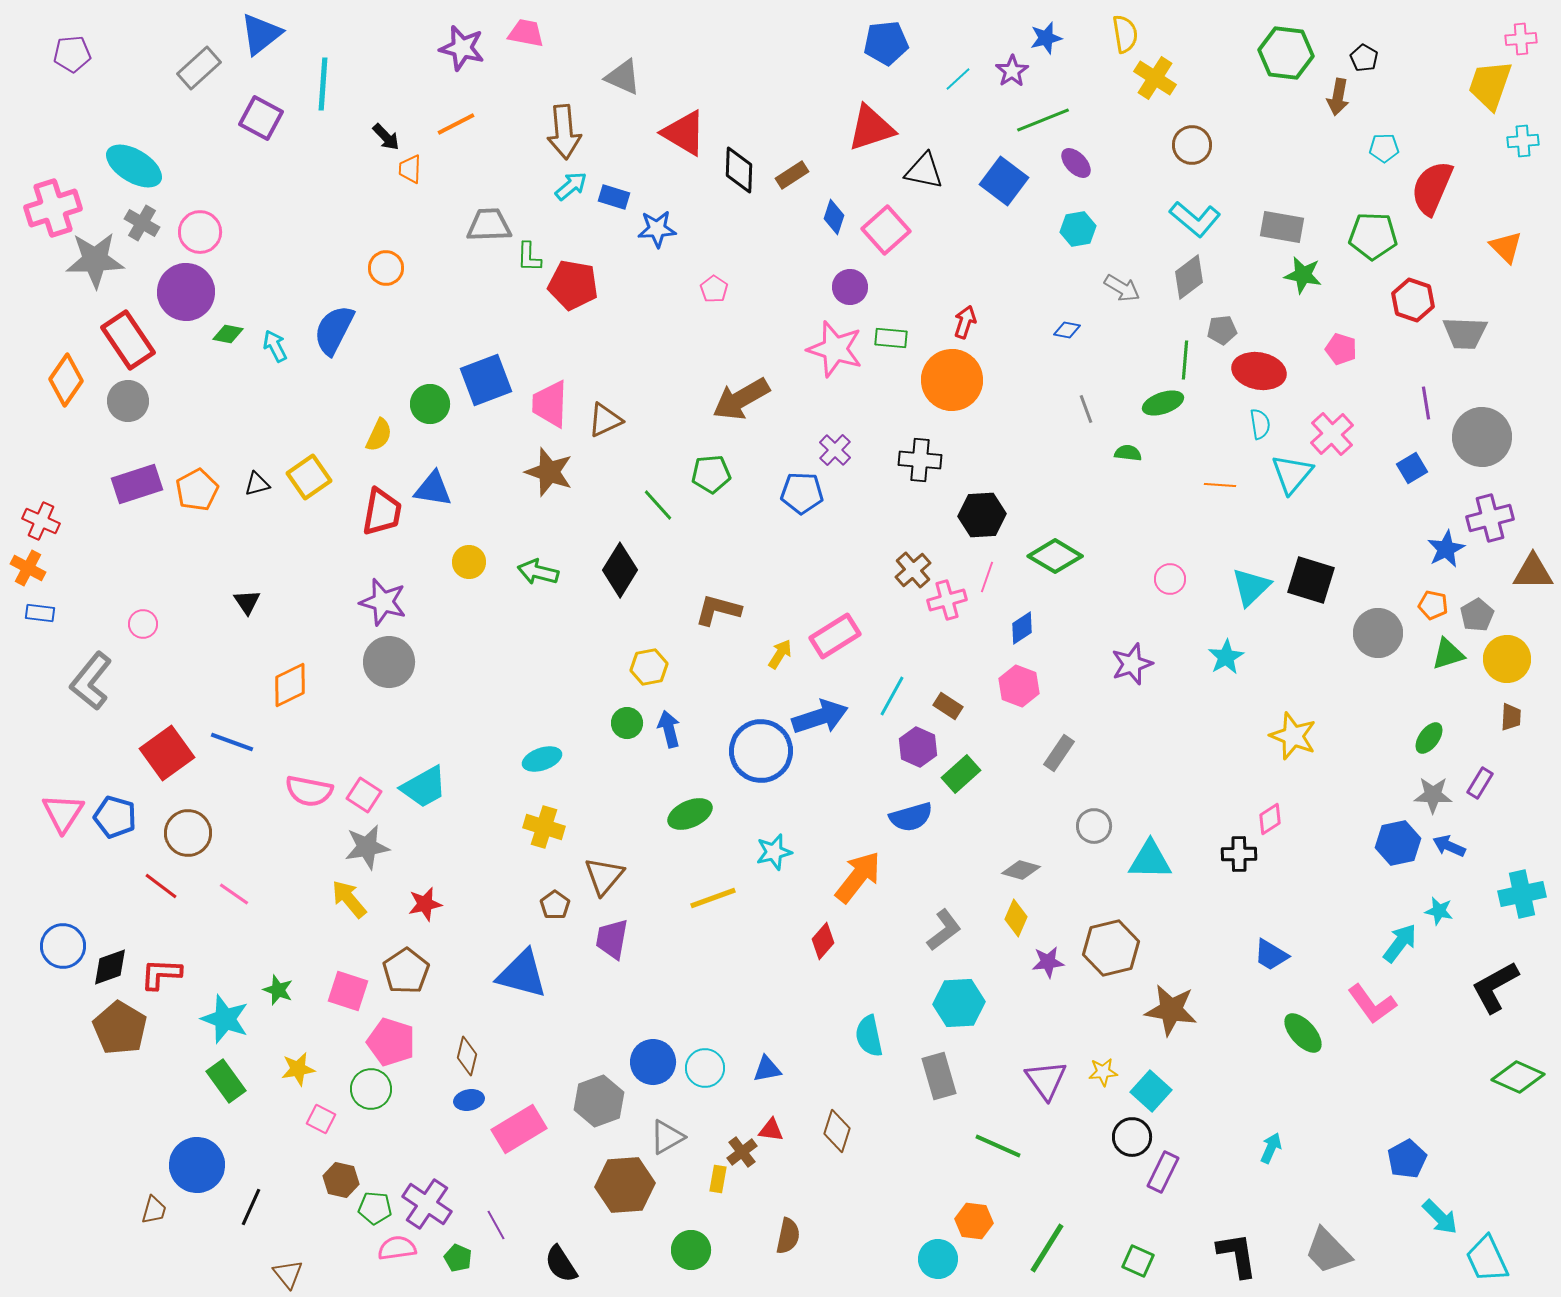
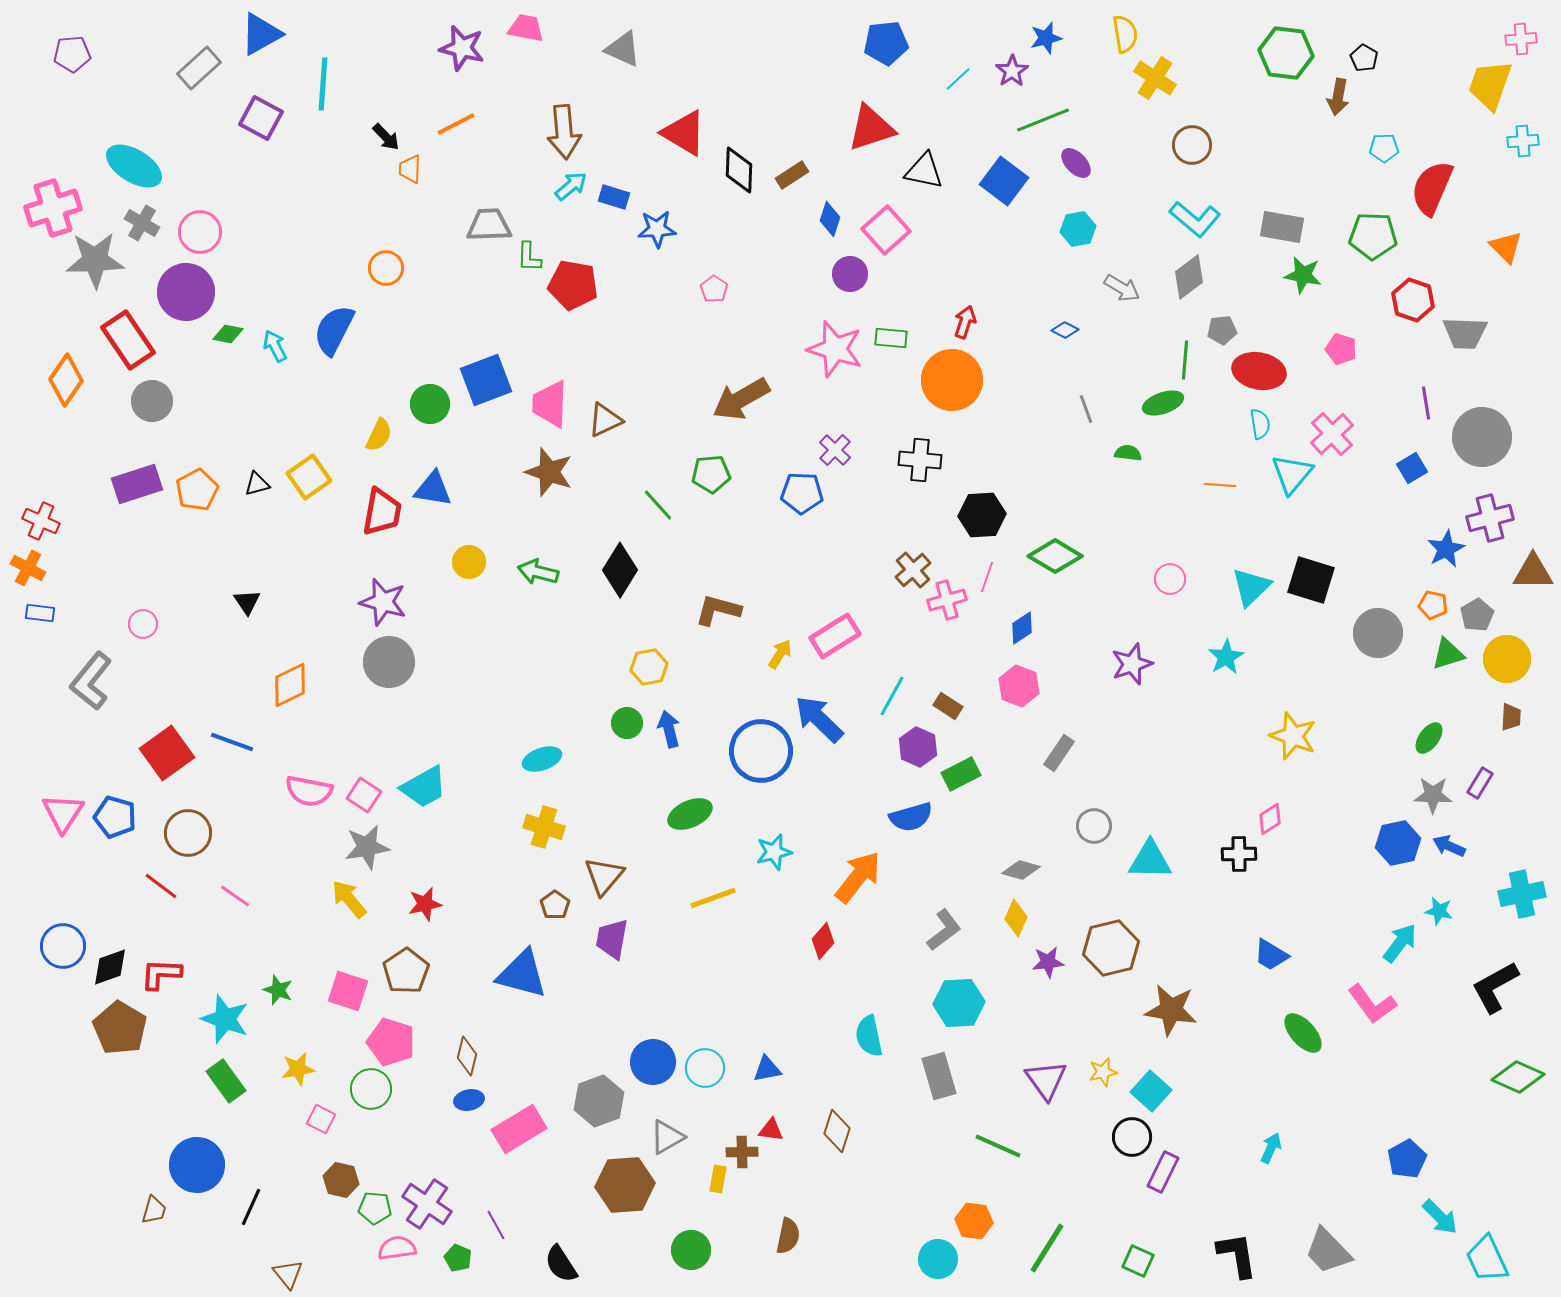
pink trapezoid at (526, 33): moved 5 px up
blue triangle at (261, 34): rotated 9 degrees clockwise
gray triangle at (623, 77): moved 28 px up
blue diamond at (834, 217): moved 4 px left, 2 px down
purple circle at (850, 287): moved 13 px up
blue diamond at (1067, 330): moved 2 px left; rotated 16 degrees clockwise
gray circle at (128, 401): moved 24 px right
blue arrow at (820, 717): moved 1 px left, 2 px down; rotated 118 degrees counterclockwise
green rectangle at (961, 774): rotated 15 degrees clockwise
pink line at (234, 894): moved 1 px right, 2 px down
yellow star at (1103, 1072): rotated 8 degrees counterclockwise
brown cross at (742, 1152): rotated 36 degrees clockwise
